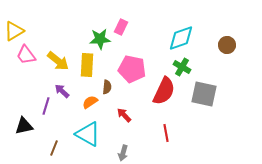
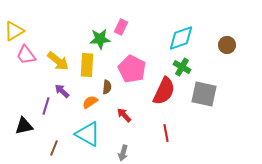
pink pentagon: rotated 16 degrees clockwise
